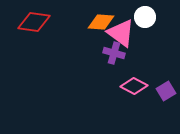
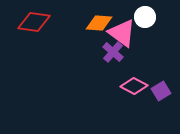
orange diamond: moved 2 px left, 1 px down
pink triangle: moved 1 px right
purple cross: moved 1 px left, 1 px up; rotated 25 degrees clockwise
purple square: moved 5 px left
